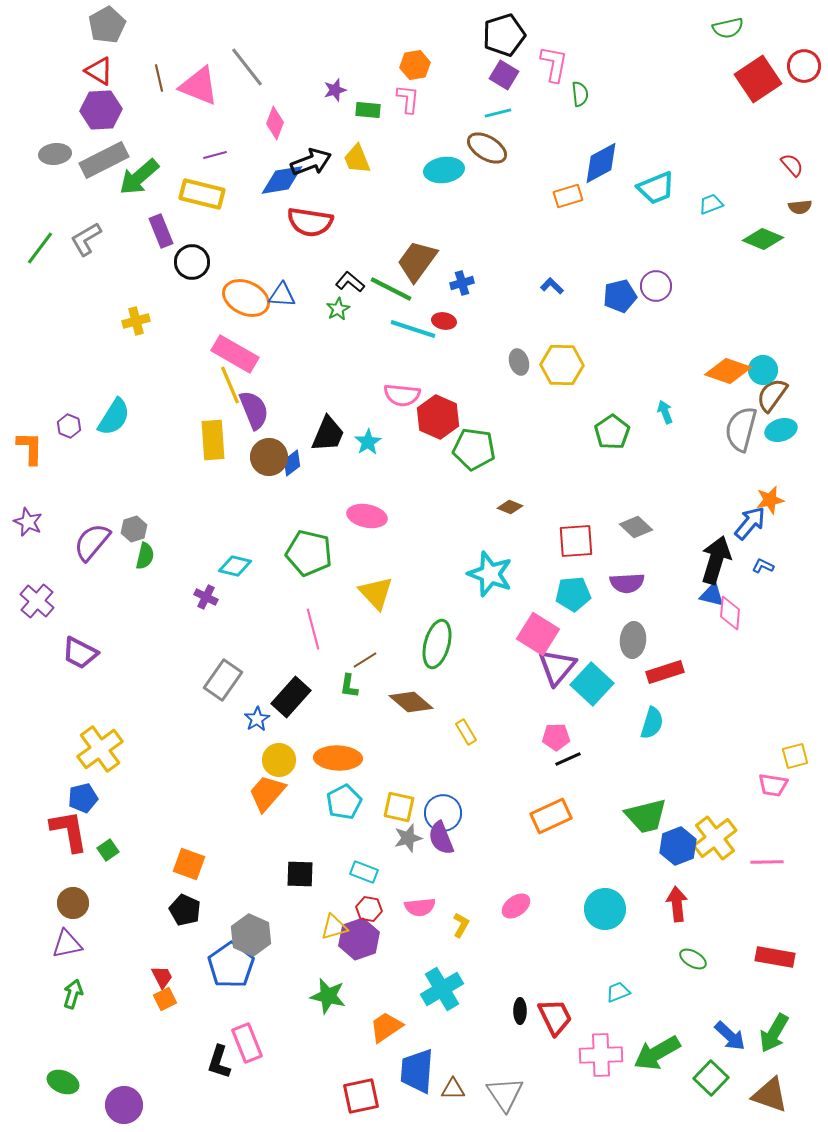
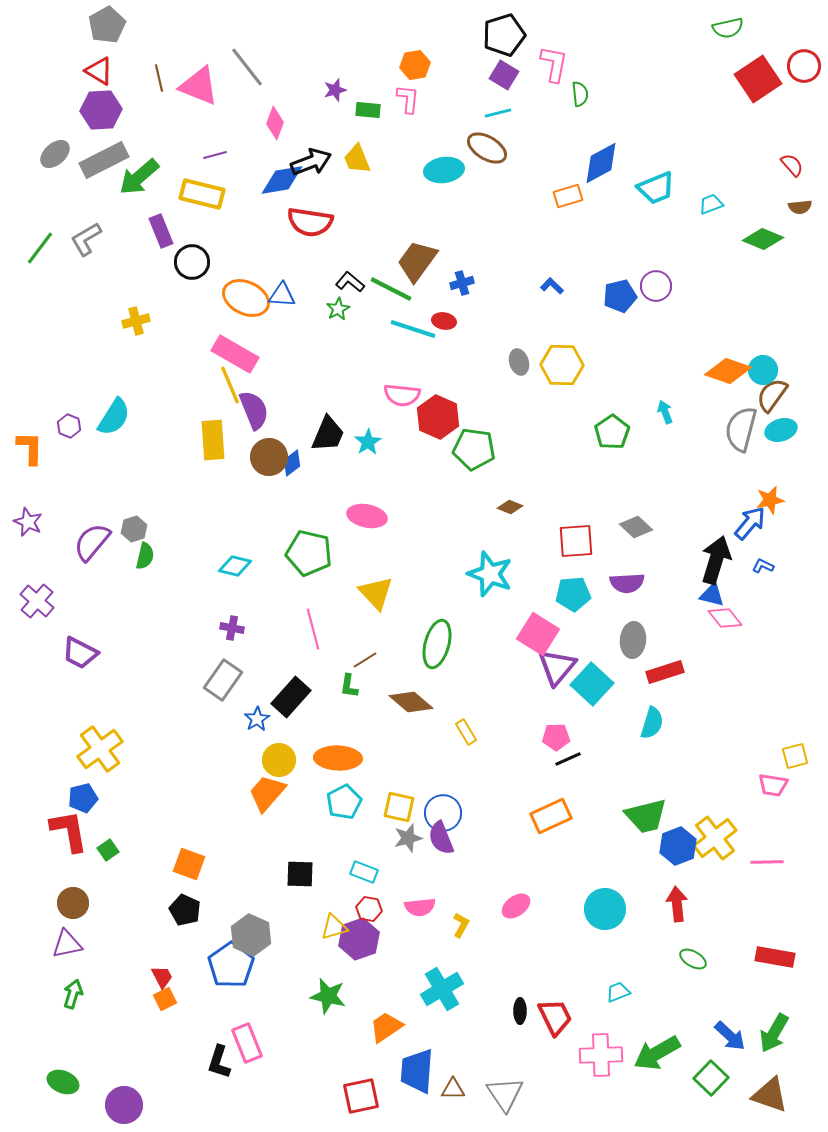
gray ellipse at (55, 154): rotated 36 degrees counterclockwise
purple cross at (206, 597): moved 26 px right, 31 px down; rotated 15 degrees counterclockwise
pink diamond at (730, 613): moved 5 px left, 5 px down; rotated 44 degrees counterclockwise
